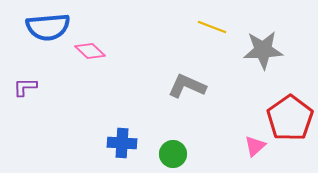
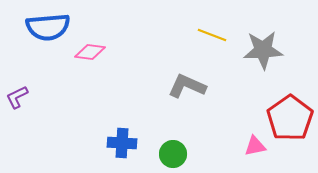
yellow line: moved 8 px down
pink diamond: moved 1 px down; rotated 36 degrees counterclockwise
purple L-shape: moved 8 px left, 10 px down; rotated 25 degrees counterclockwise
pink triangle: rotated 30 degrees clockwise
